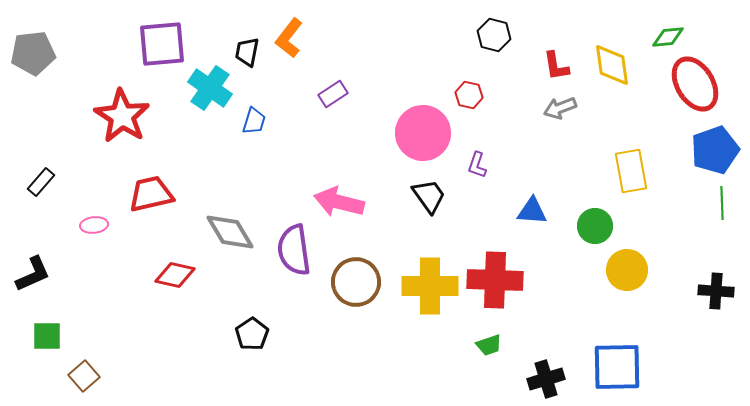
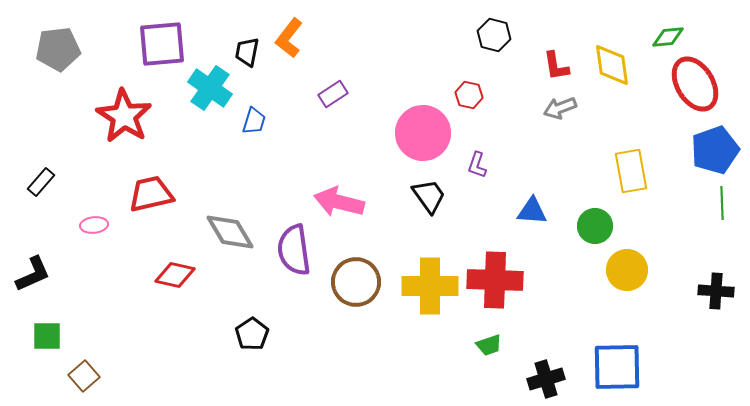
gray pentagon at (33, 53): moved 25 px right, 4 px up
red star at (122, 116): moved 2 px right
